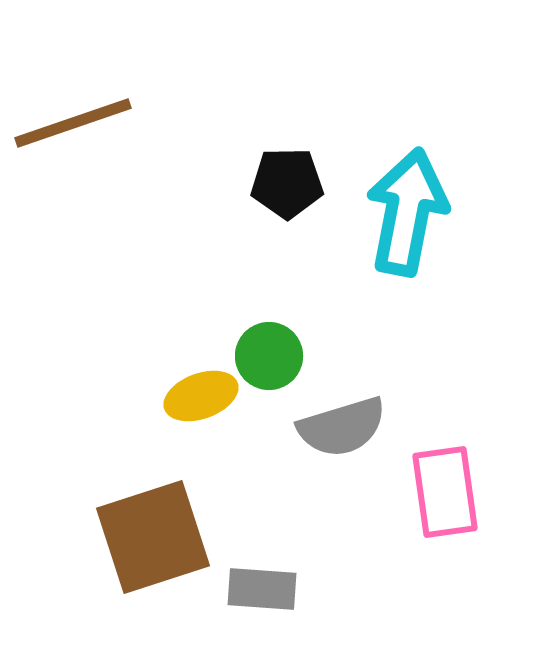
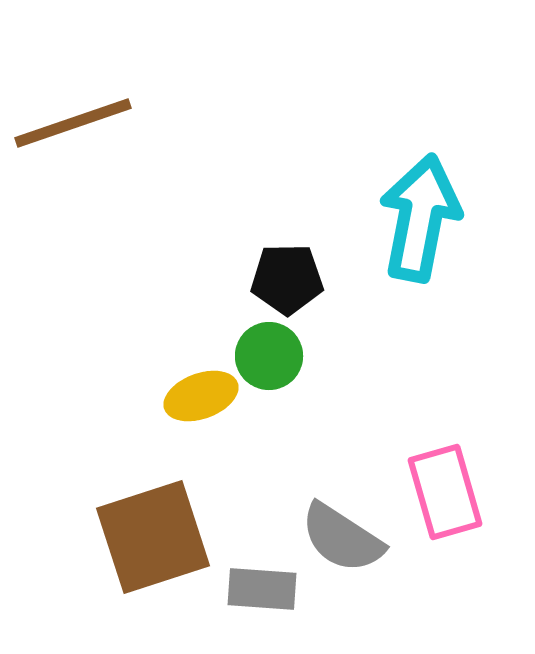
black pentagon: moved 96 px down
cyan arrow: moved 13 px right, 6 px down
gray semicircle: moved 111 px down; rotated 50 degrees clockwise
pink rectangle: rotated 8 degrees counterclockwise
